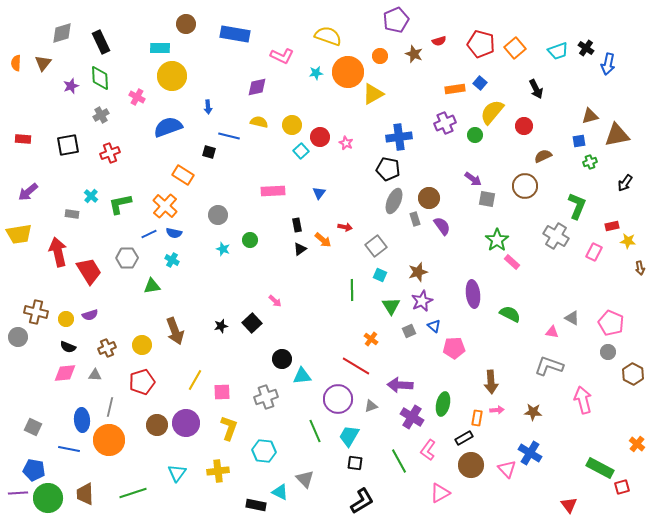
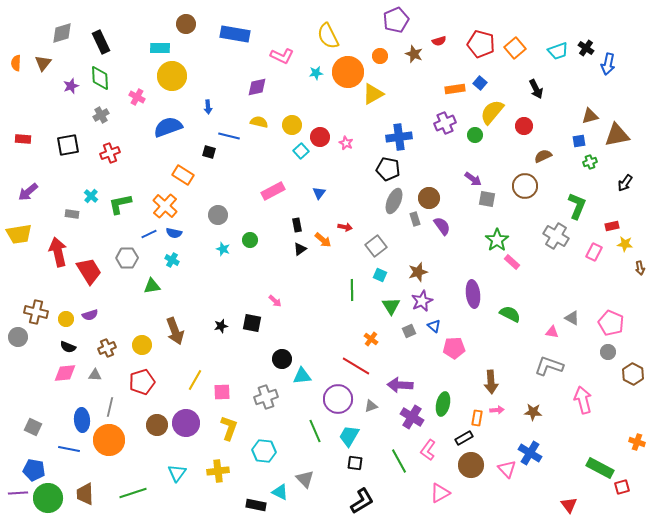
yellow semicircle at (328, 36): rotated 136 degrees counterclockwise
pink rectangle at (273, 191): rotated 25 degrees counterclockwise
yellow star at (628, 241): moved 3 px left, 3 px down
black square at (252, 323): rotated 36 degrees counterclockwise
orange cross at (637, 444): moved 2 px up; rotated 21 degrees counterclockwise
